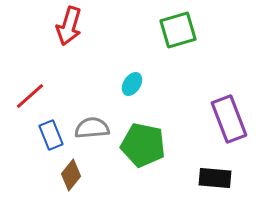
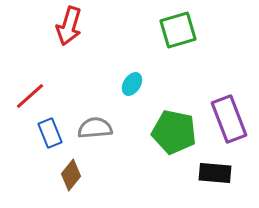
gray semicircle: moved 3 px right
blue rectangle: moved 1 px left, 2 px up
green pentagon: moved 31 px right, 13 px up
black rectangle: moved 5 px up
